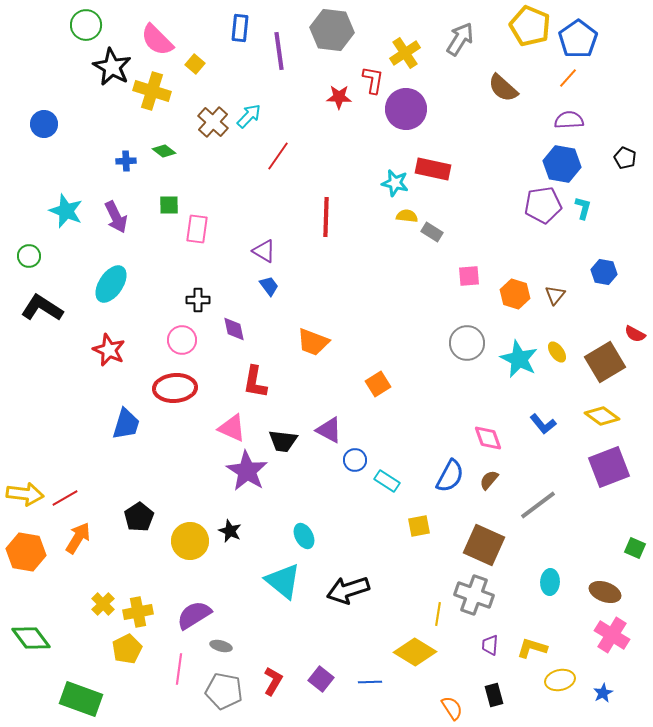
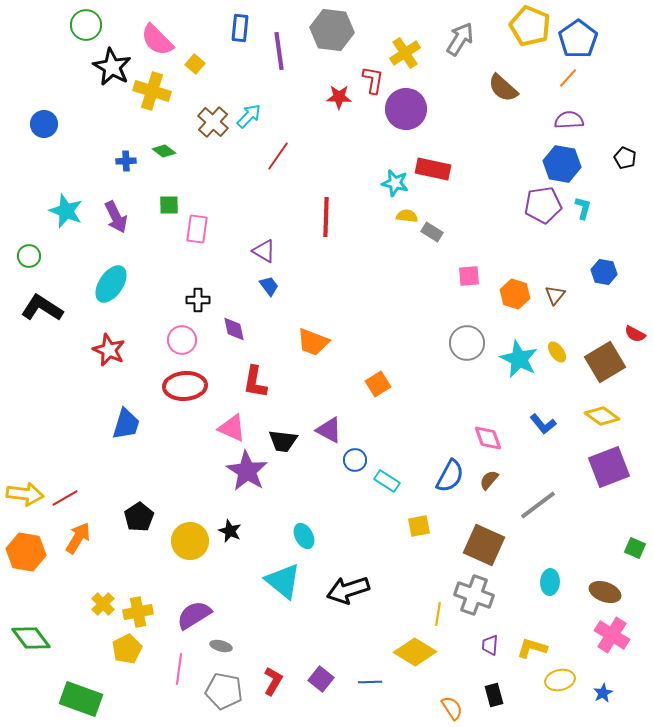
red ellipse at (175, 388): moved 10 px right, 2 px up
